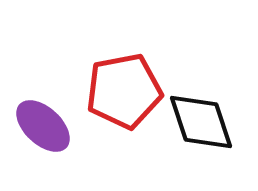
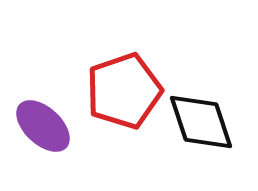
red pentagon: rotated 8 degrees counterclockwise
